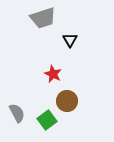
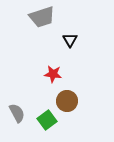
gray trapezoid: moved 1 px left, 1 px up
red star: rotated 18 degrees counterclockwise
